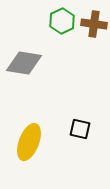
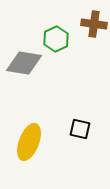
green hexagon: moved 6 px left, 18 px down
